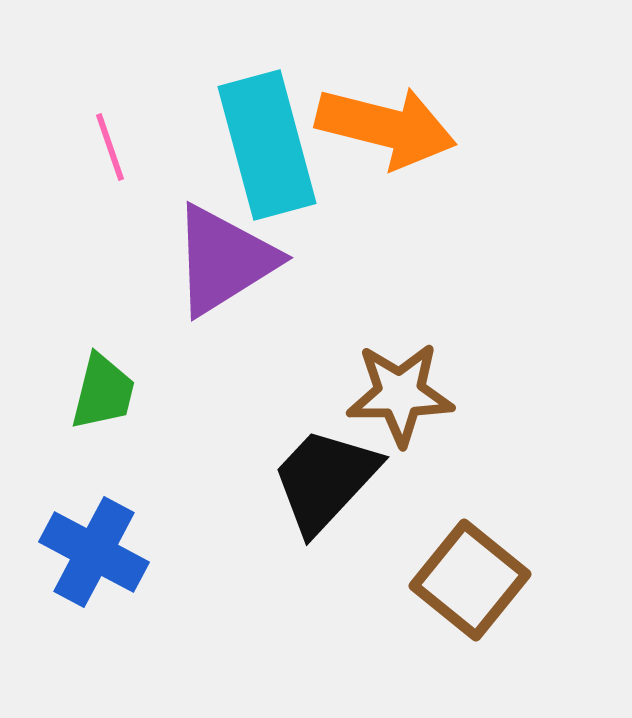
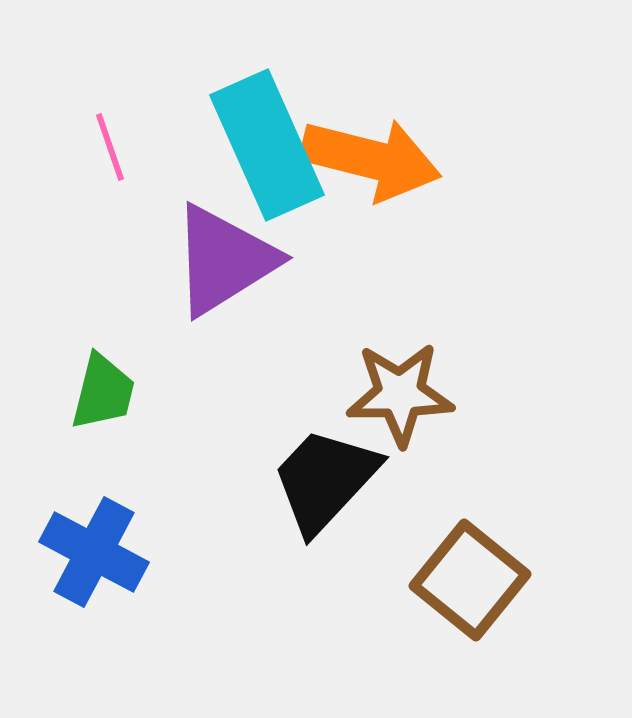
orange arrow: moved 15 px left, 32 px down
cyan rectangle: rotated 9 degrees counterclockwise
